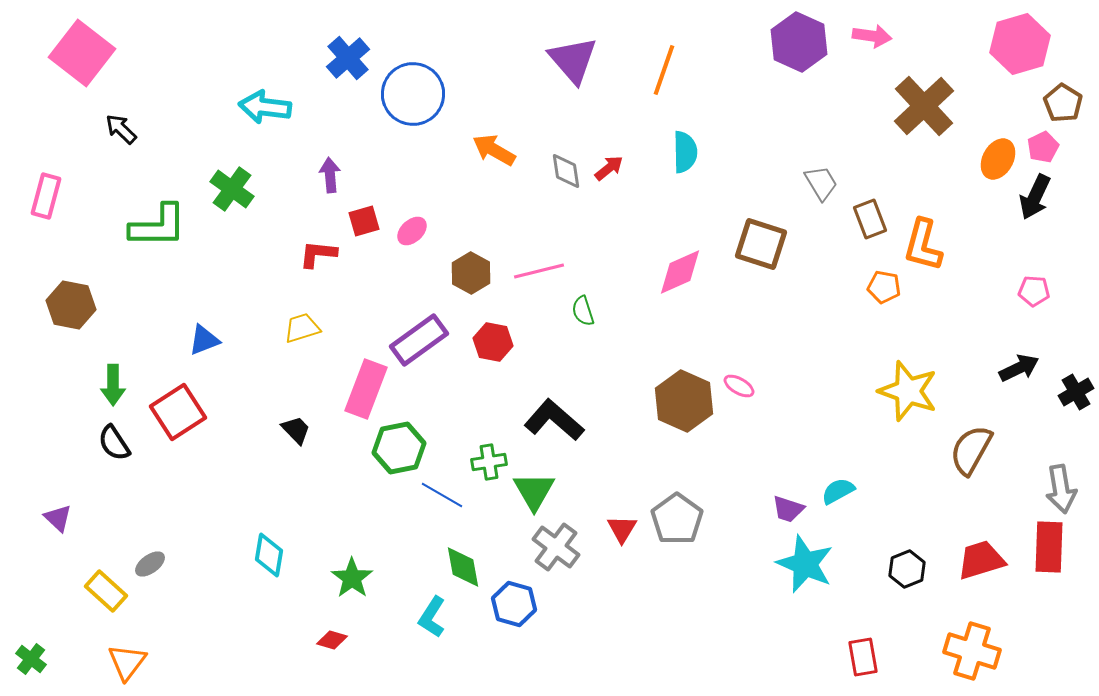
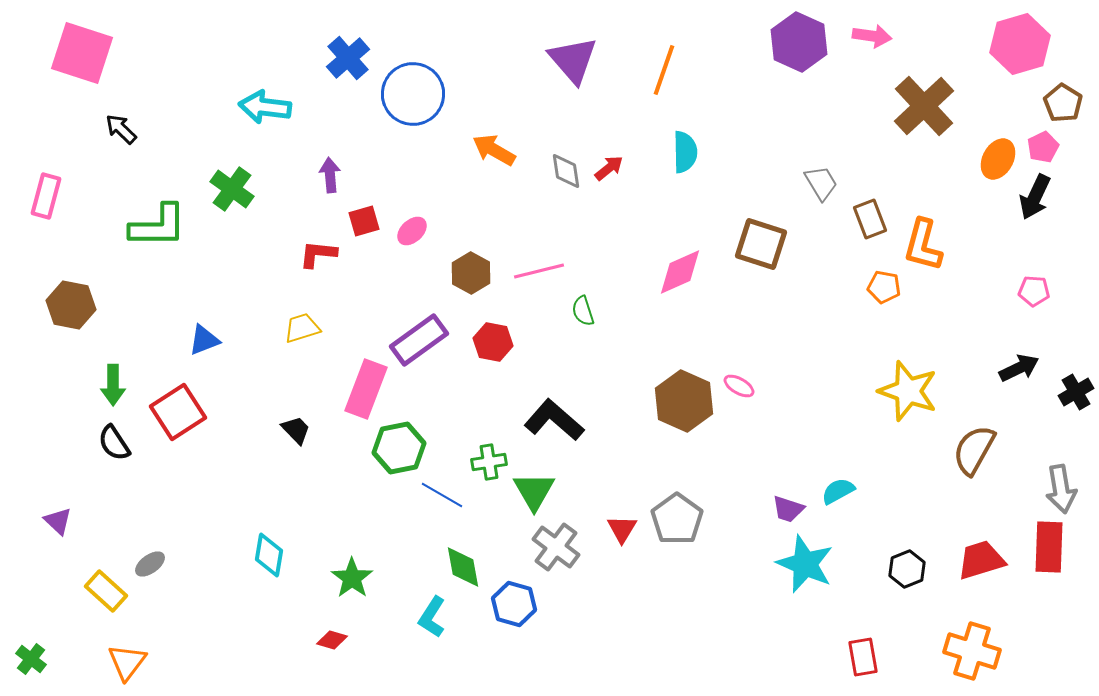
pink square at (82, 53): rotated 20 degrees counterclockwise
brown semicircle at (971, 450): moved 3 px right
purple triangle at (58, 518): moved 3 px down
